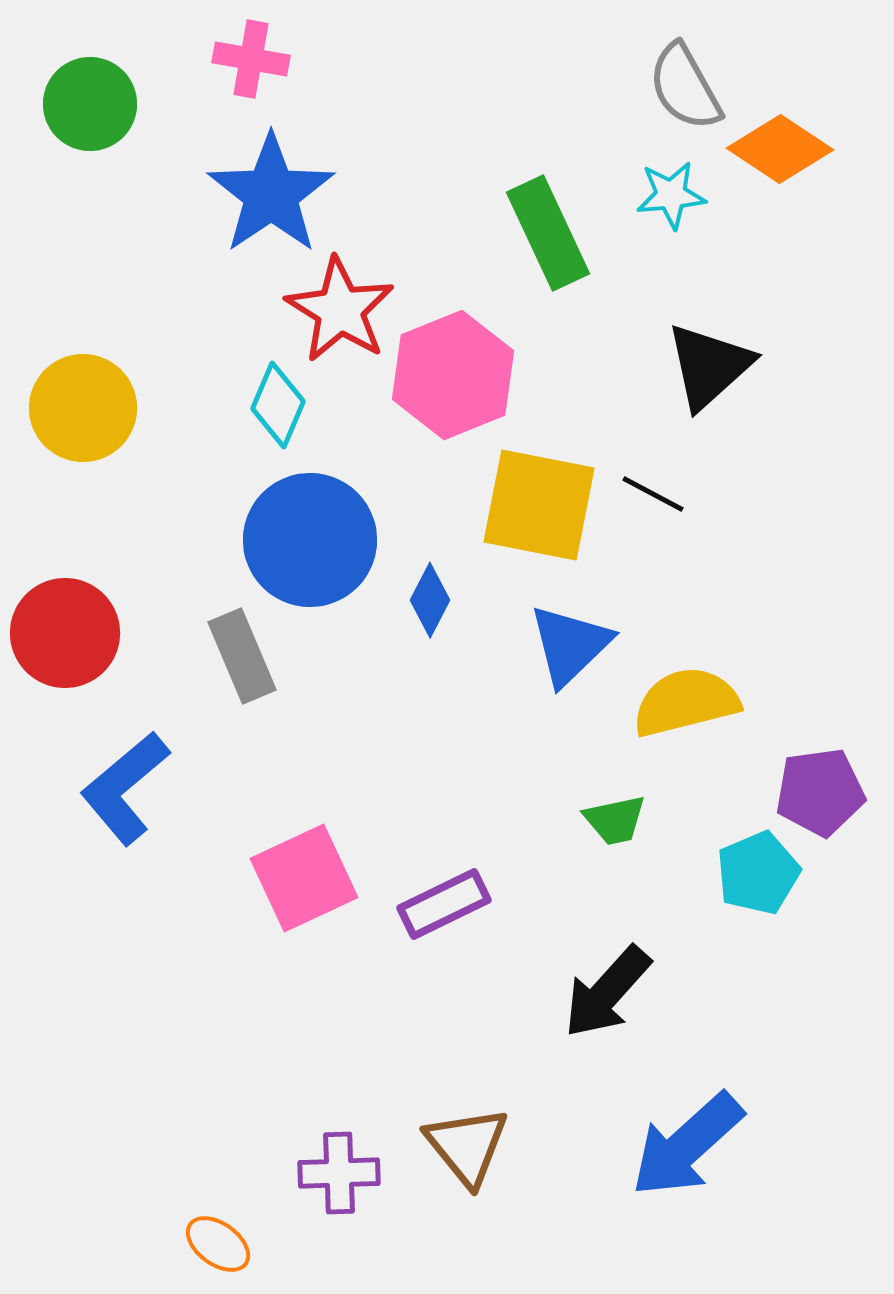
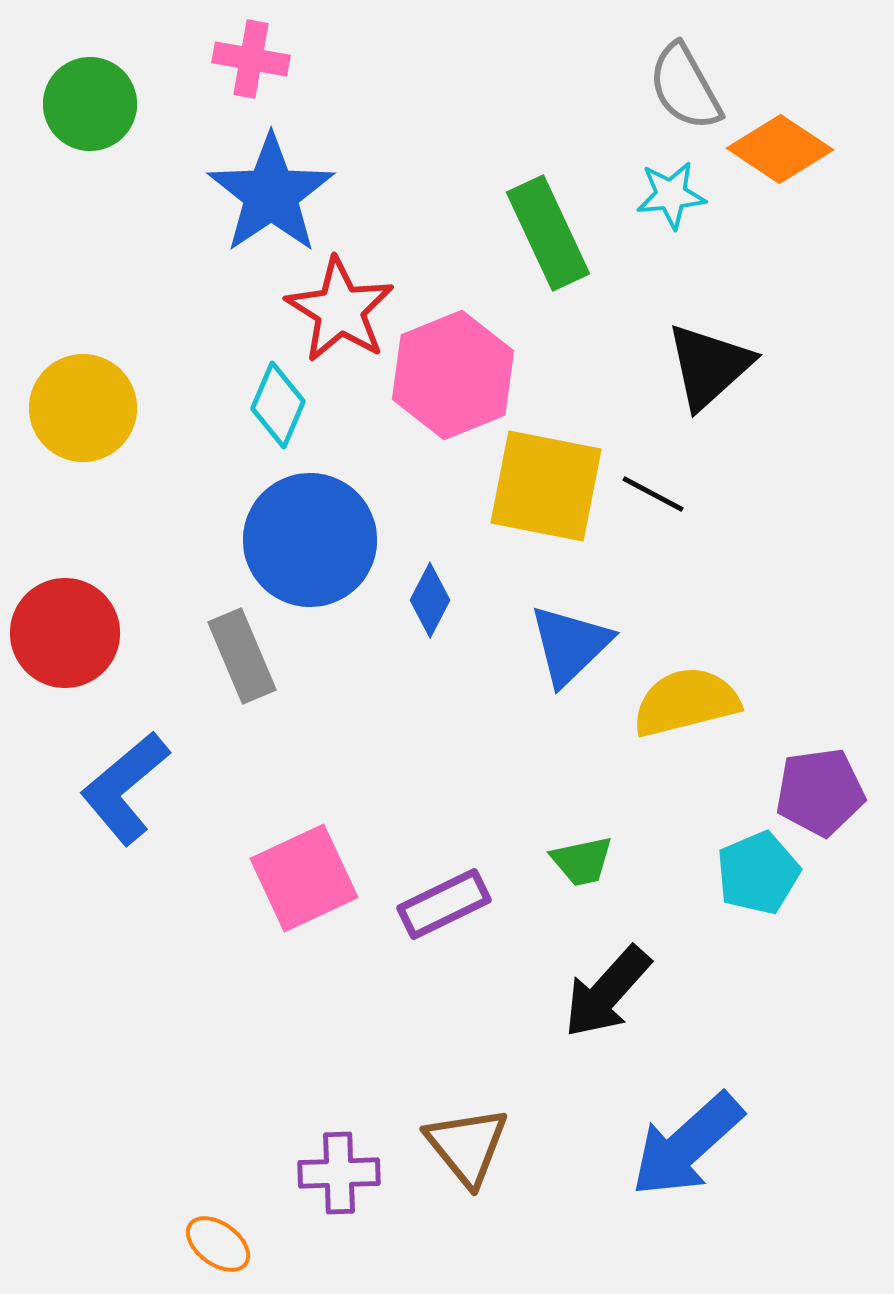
yellow square: moved 7 px right, 19 px up
green trapezoid: moved 33 px left, 41 px down
